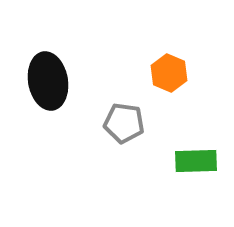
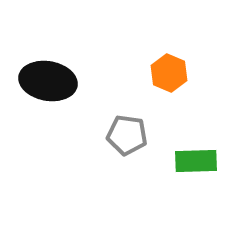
black ellipse: rotated 70 degrees counterclockwise
gray pentagon: moved 3 px right, 12 px down
